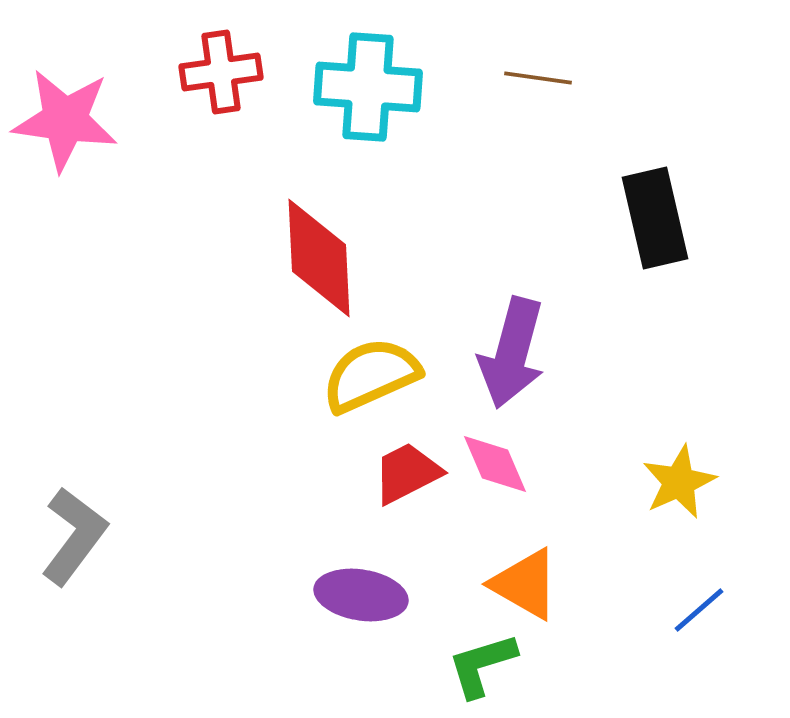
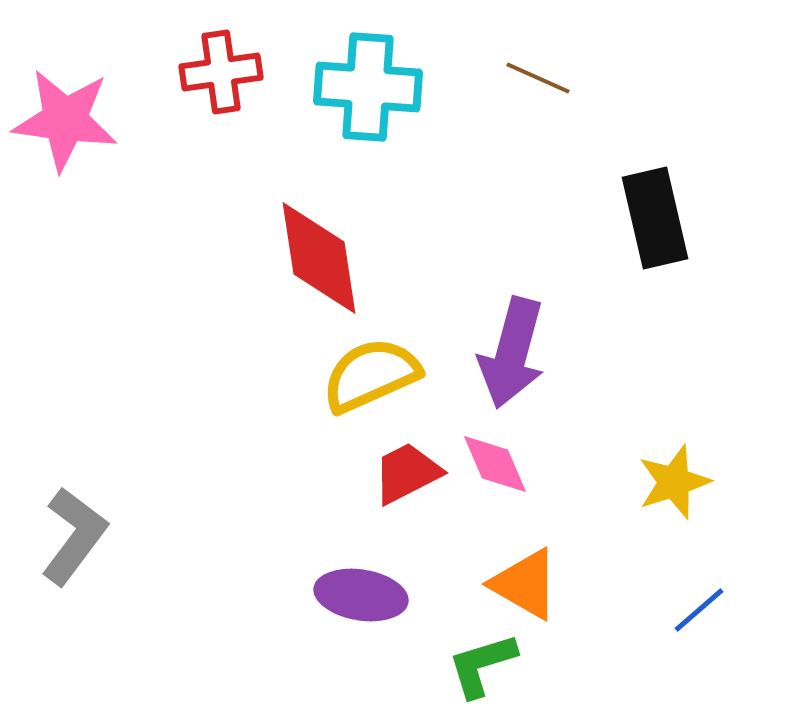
brown line: rotated 16 degrees clockwise
red diamond: rotated 6 degrees counterclockwise
yellow star: moved 5 px left; rotated 6 degrees clockwise
